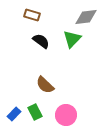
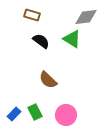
green triangle: rotated 42 degrees counterclockwise
brown semicircle: moved 3 px right, 5 px up
